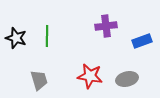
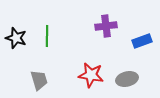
red star: moved 1 px right, 1 px up
